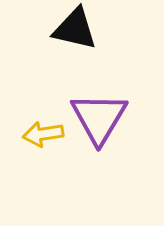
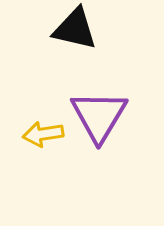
purple triangle: moved 2 px up
